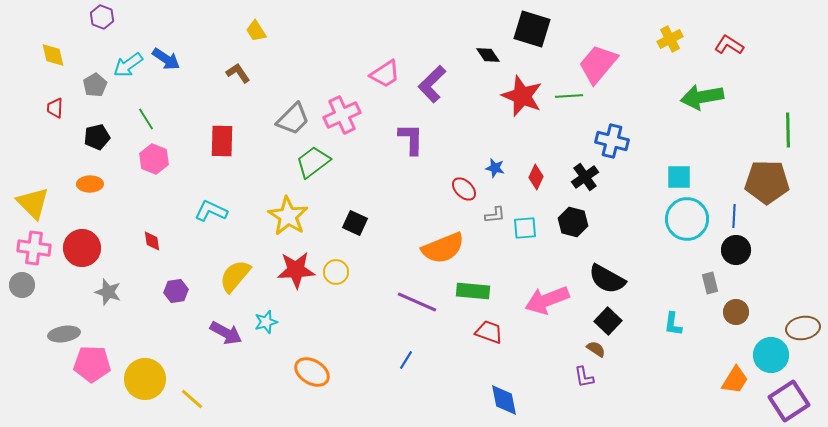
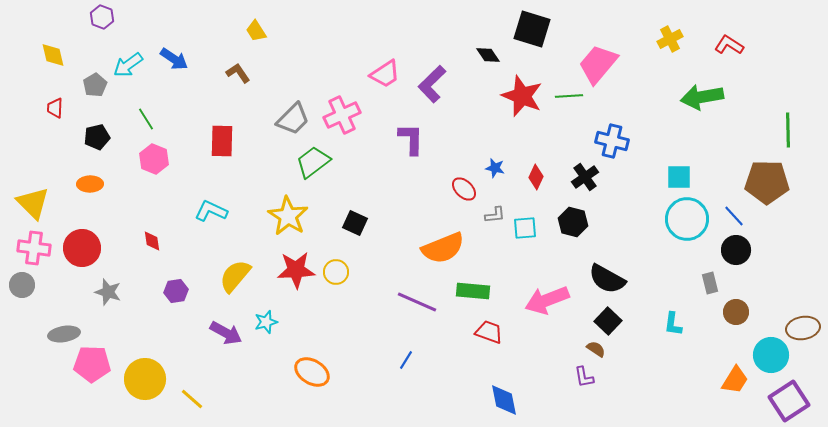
blue arrow at (166, 59): moved 8 px right
blue line at (734, 216): rotated 45 degrees counterclockwise
